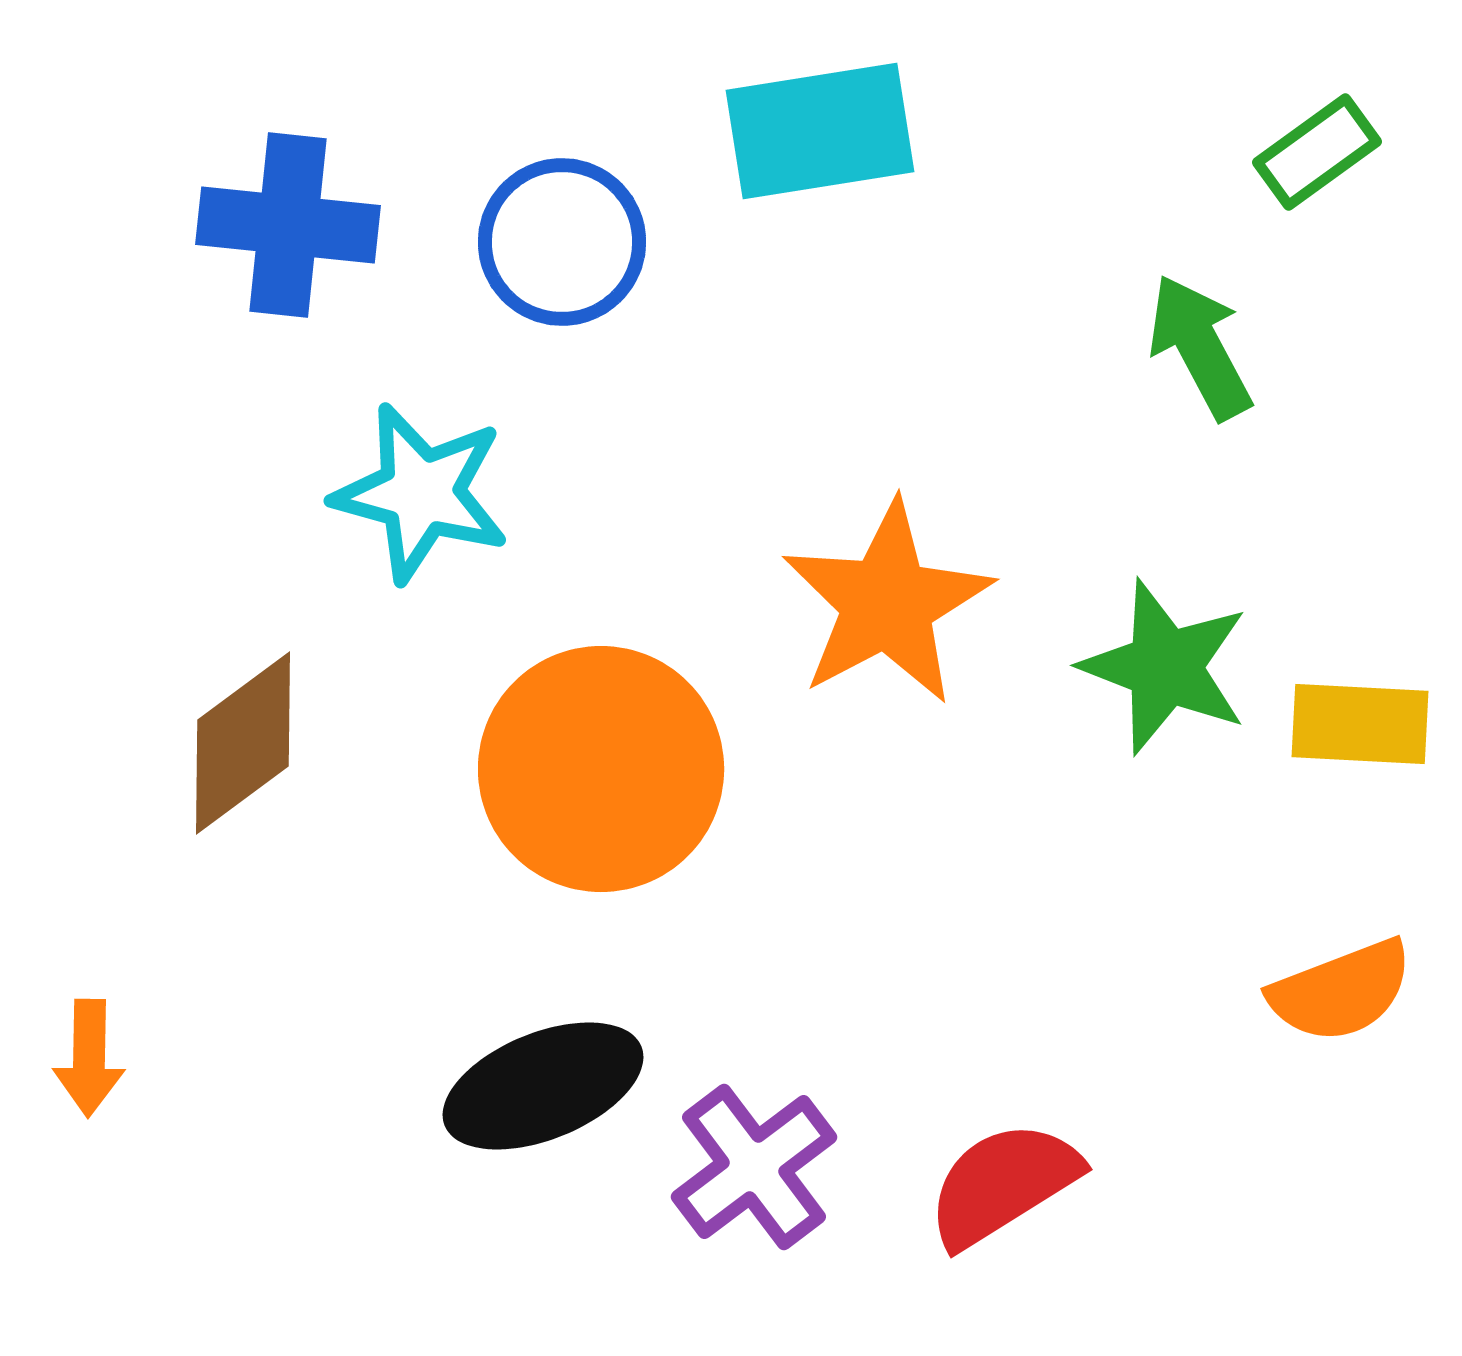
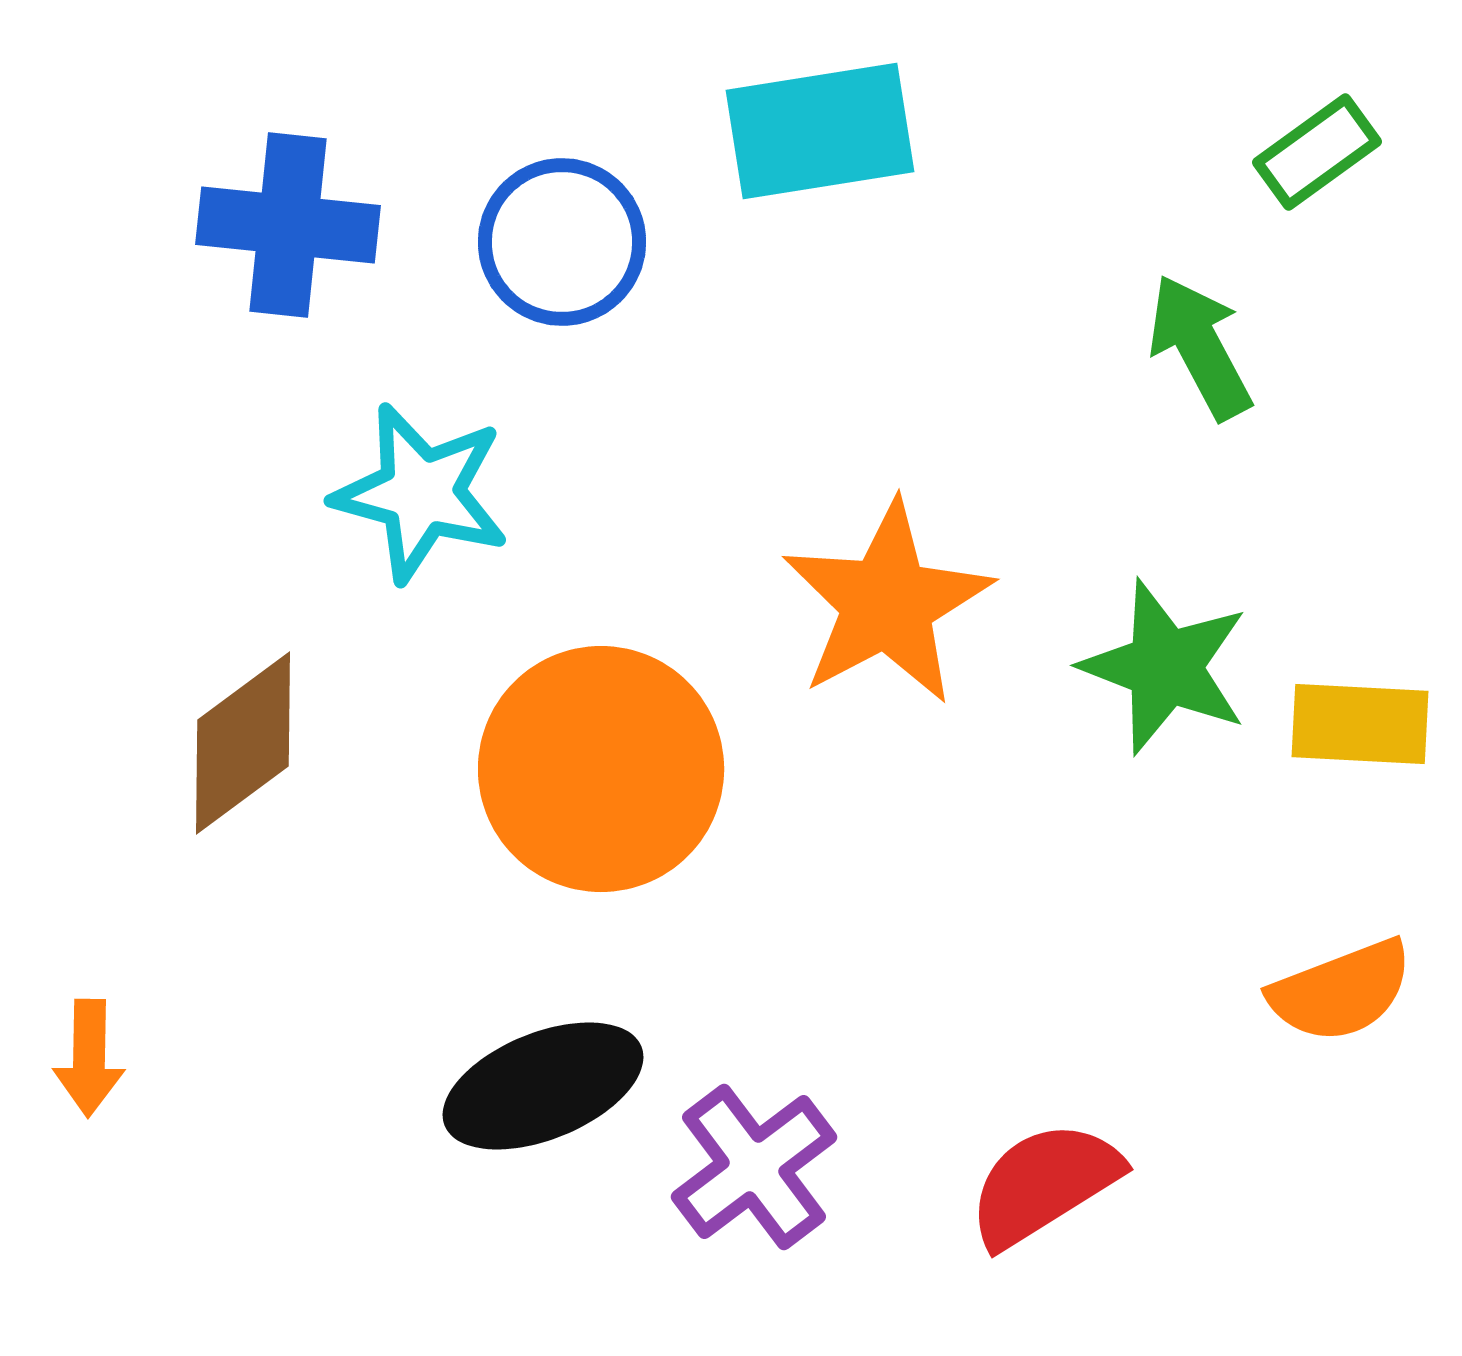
red semicircle: moved 41 px right
